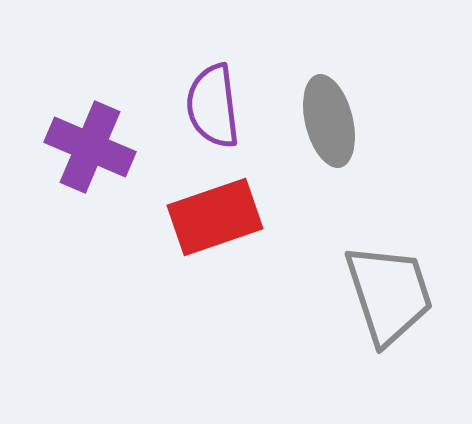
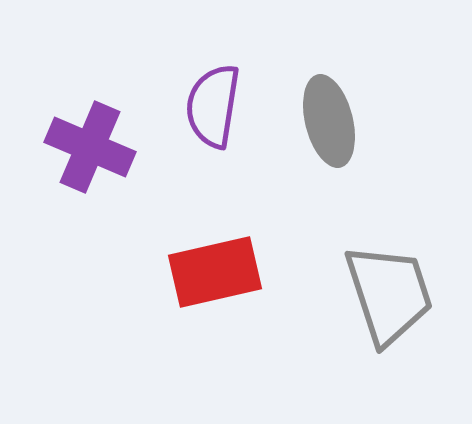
purple semicircle: rotated 16 degrees clockwise
red rectangle: moved 55 px down; rotated 6 degrees clockwise
